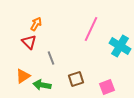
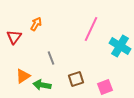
red triangle: moved 15 px left, 5 px up; rotated 21 degrees clockwise
pink square: moved 2 px left
